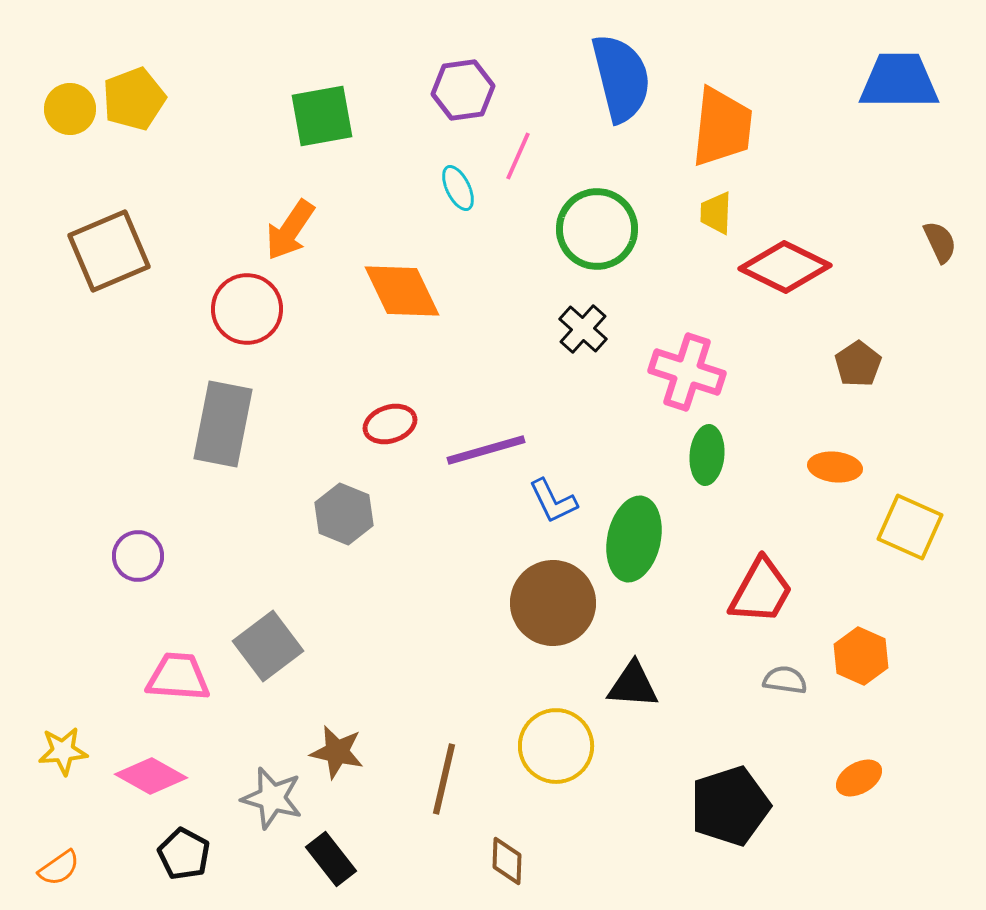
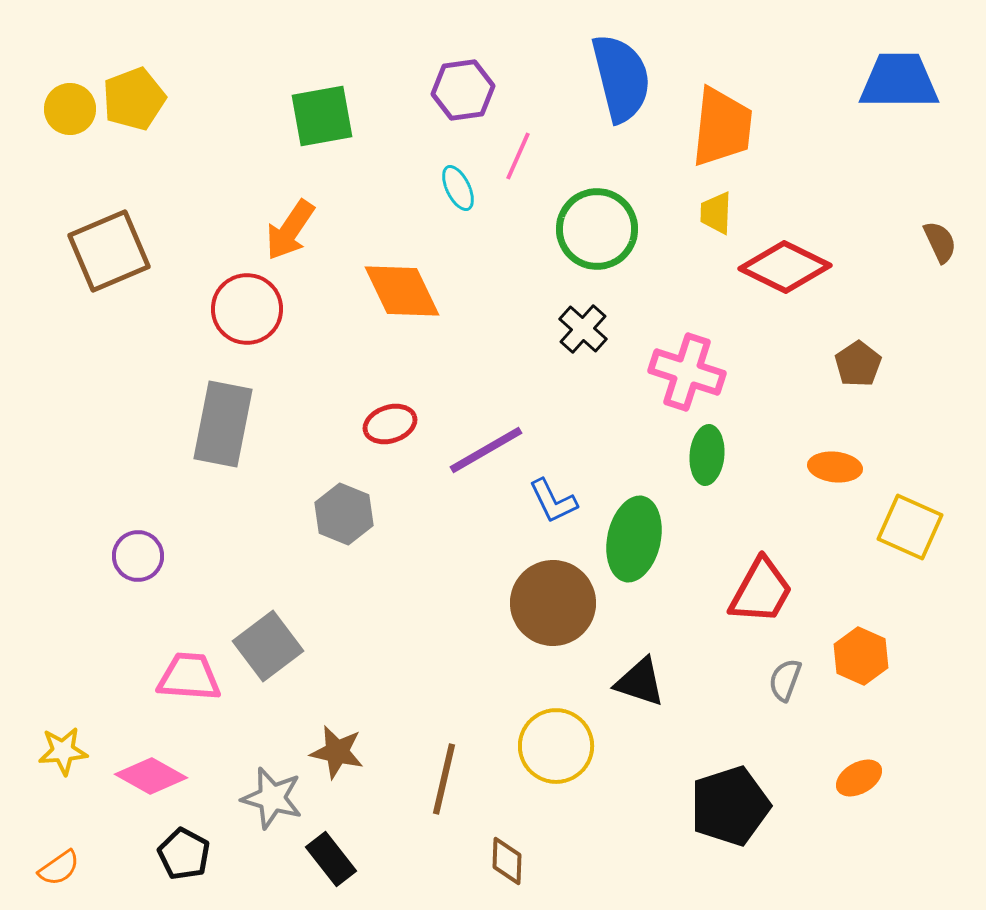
purple line at (486, 450): rotated 14 degrees counterclockwise
pink trapezoid at (178, 677): moved 11 px right
gray semicircle at (785, 680): rotated 78 degrees counterclockwise
black triangle at (633, 685): moved 7 px right, 3 px up; rotated 14 degrees clockwise
